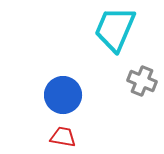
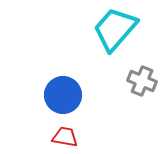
cyan trapezoid: rotated 18 degrees clockwise
red trapezoid: moved 2 px right
